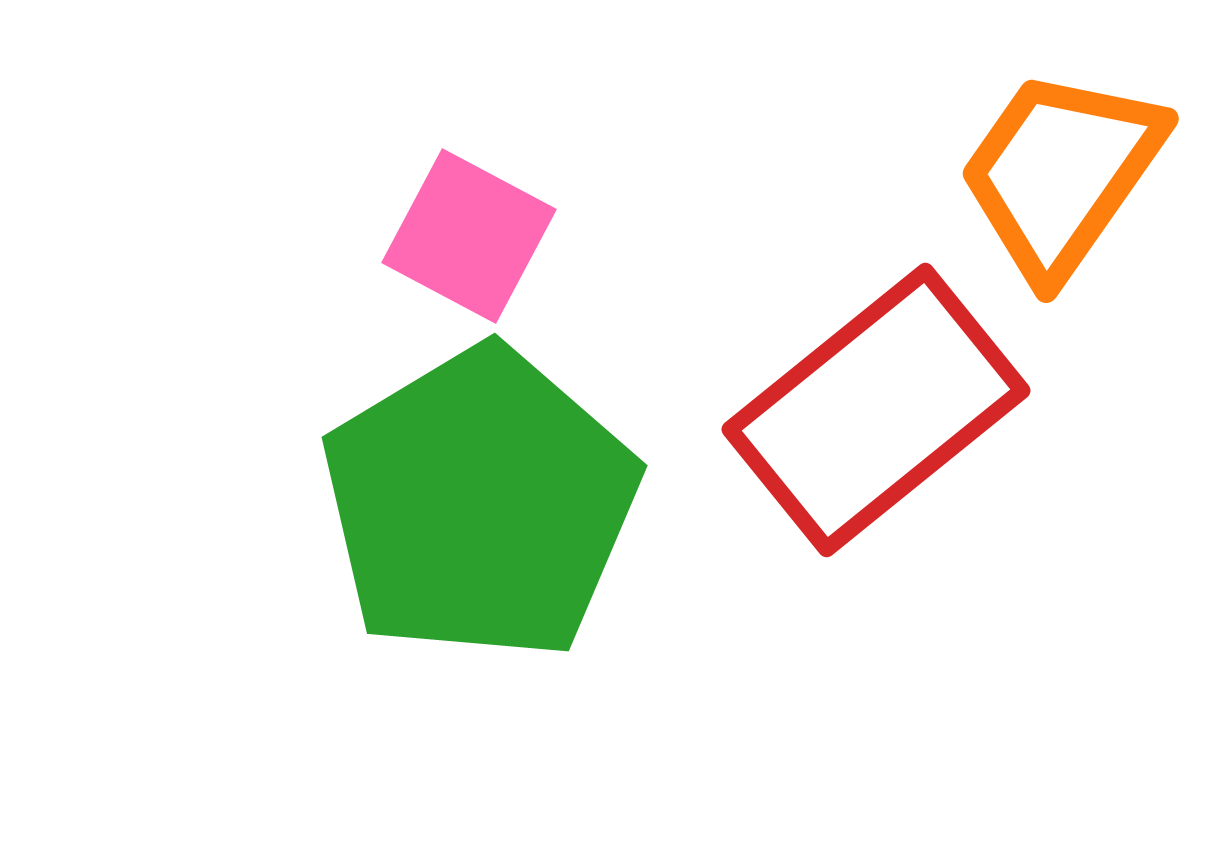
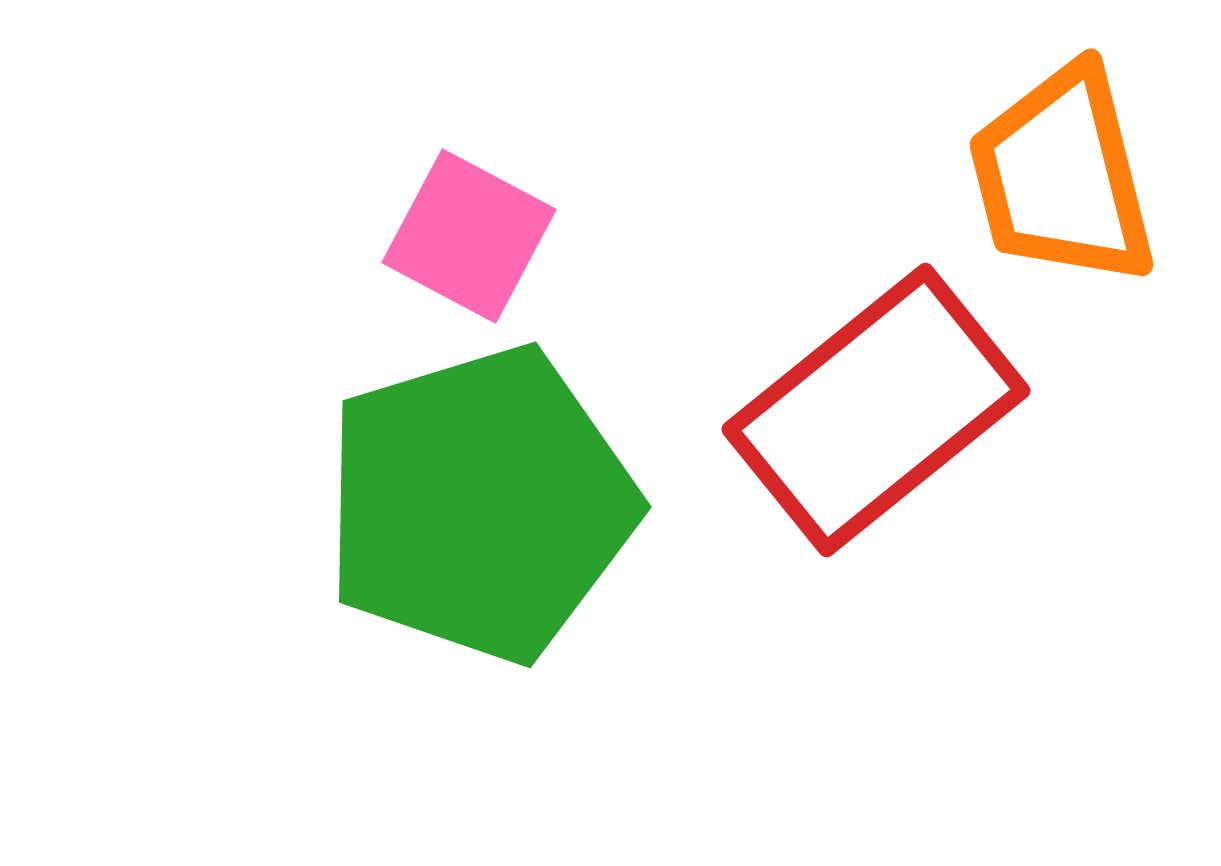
orange trapezoid: moved 1 px right, 3 px down; rotated 49 degrees counterclockwise
green pentagon: rotated 14 degrees clockwise
